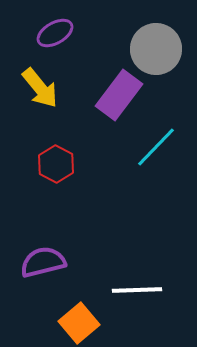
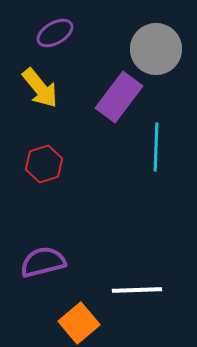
purple rectangle: moved 2 px down
cyan line: rotated 42 degrees counterclockwise
red hexagon: moved 12 px left; rotated 15 degrees clockwise
